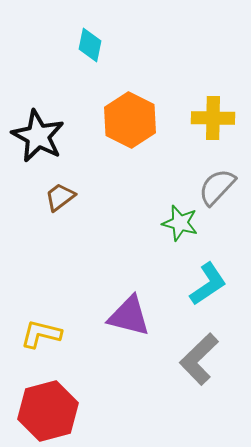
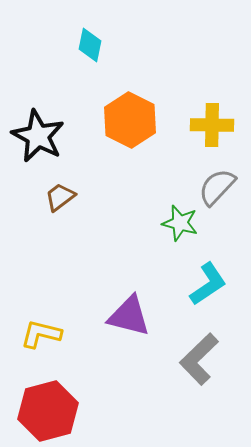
yellow cross: moved 1 px left, 7 px down
